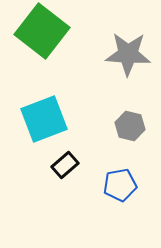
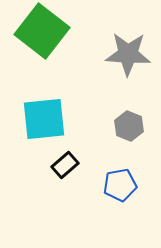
cyan square: rotated 15 degrees clockwise
gray hexagon: moved 1 px left; rotated 8 degrees clockwise
